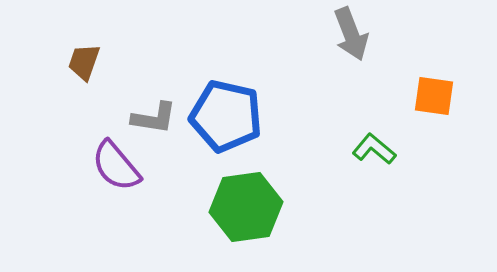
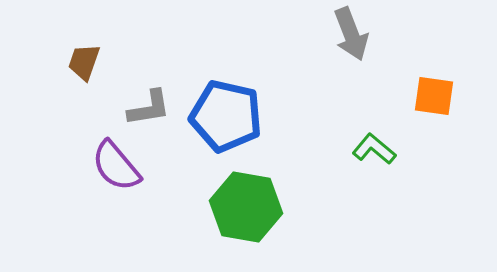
gray L-shape: moved 5 px left, 10 px up; rotated 18 degrees counterclockwise
green hexagon: rotated 18 degrees clockwise
